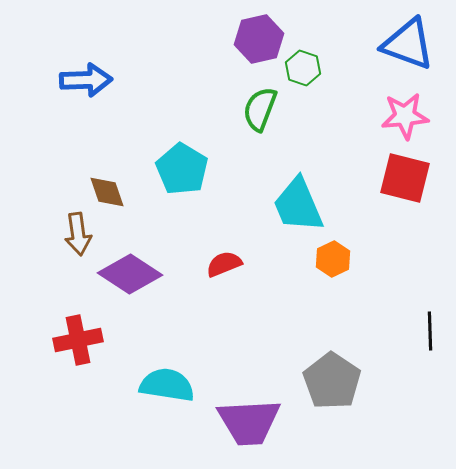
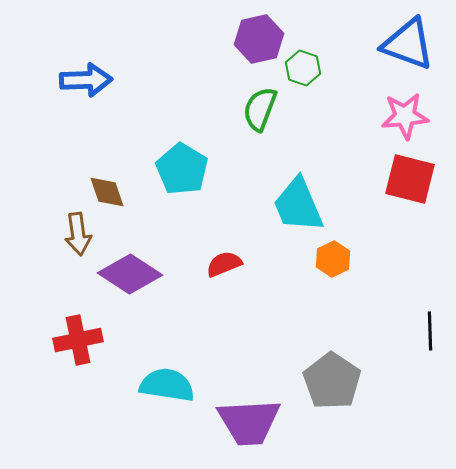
red square: moved 5 px right, 1 px down
